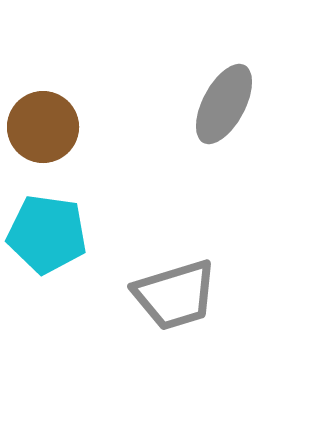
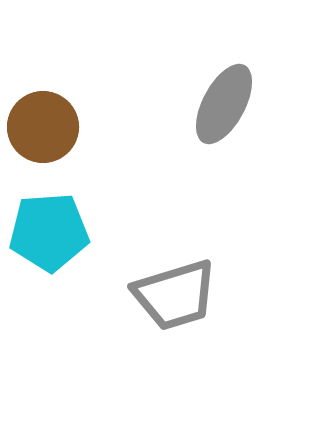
cyan pentagon: moved 2 px right, 2 px up; rotated 12 degrees counterclockwise
